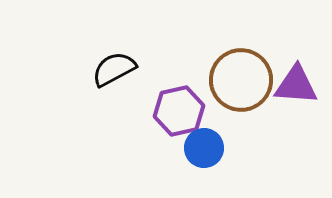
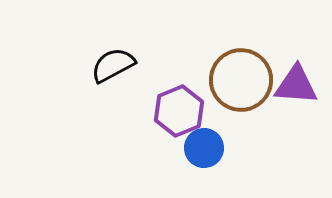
black semicircle: moved 1 px left, 4 px up
purple hexagon: rotated 9 degrees counterclockwise
